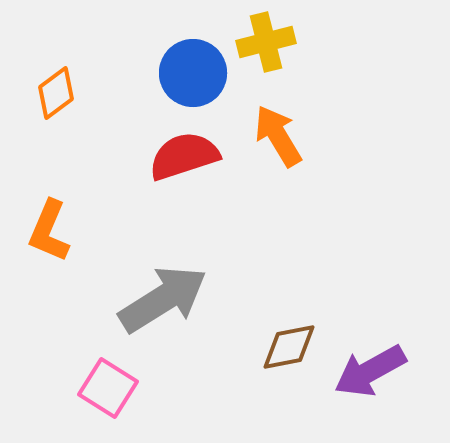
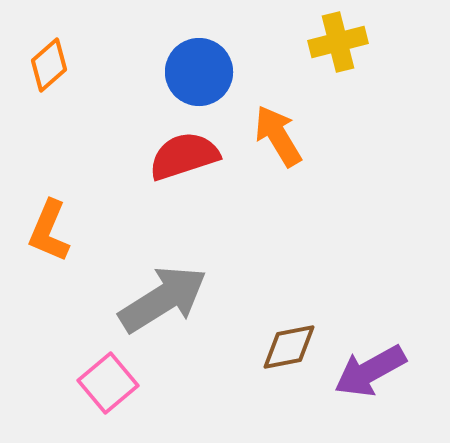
yellow cross: moved 72 px right
blue circle: moved 6 px right, 1 px up
orange diamond: moved 7 px left, 28 px up; rotated 4 degrees counterclockwise
pink square: moved 5 px up; rotated 18 degrees clockwise
